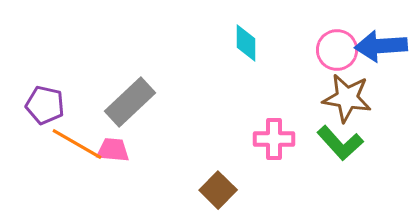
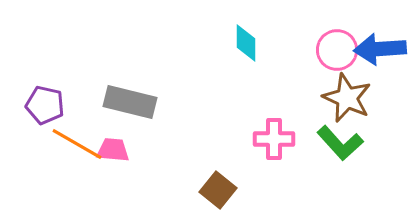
blue arrow: moved 1 px left, 3 px down
brown star: rotated 15 degrees clockwise
gray rectangle: rotated 57 degrees clockwise
brown square: rotated 6 degrees counterclockwise
